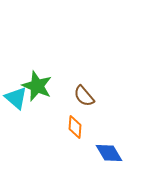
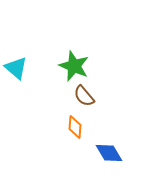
green star: moved 37 px right, 20 px up
cyan triangle: moved 30 px up
